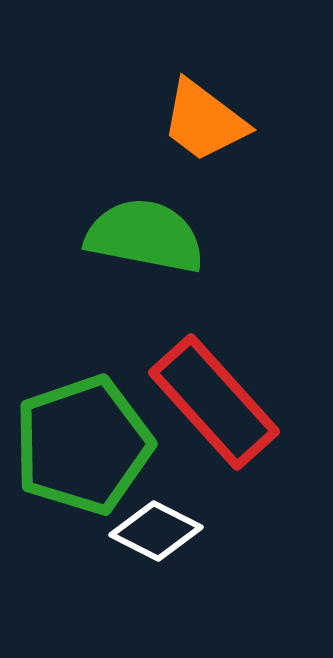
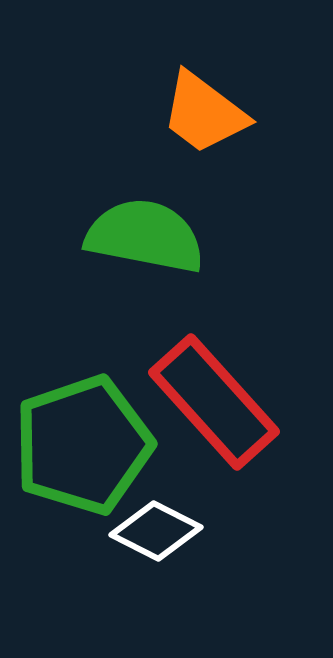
orange trapezoid: moved 8 px up
